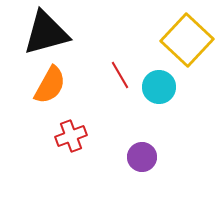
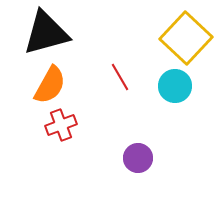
yellow square: moved 1 px left, 2 px up
red line: moved 2 px down
cyan circle: moved 16 px right, 1 px up
red cross: moved 10 px left, 11 px up
purple circle: moved 4 px left, 1 px down
